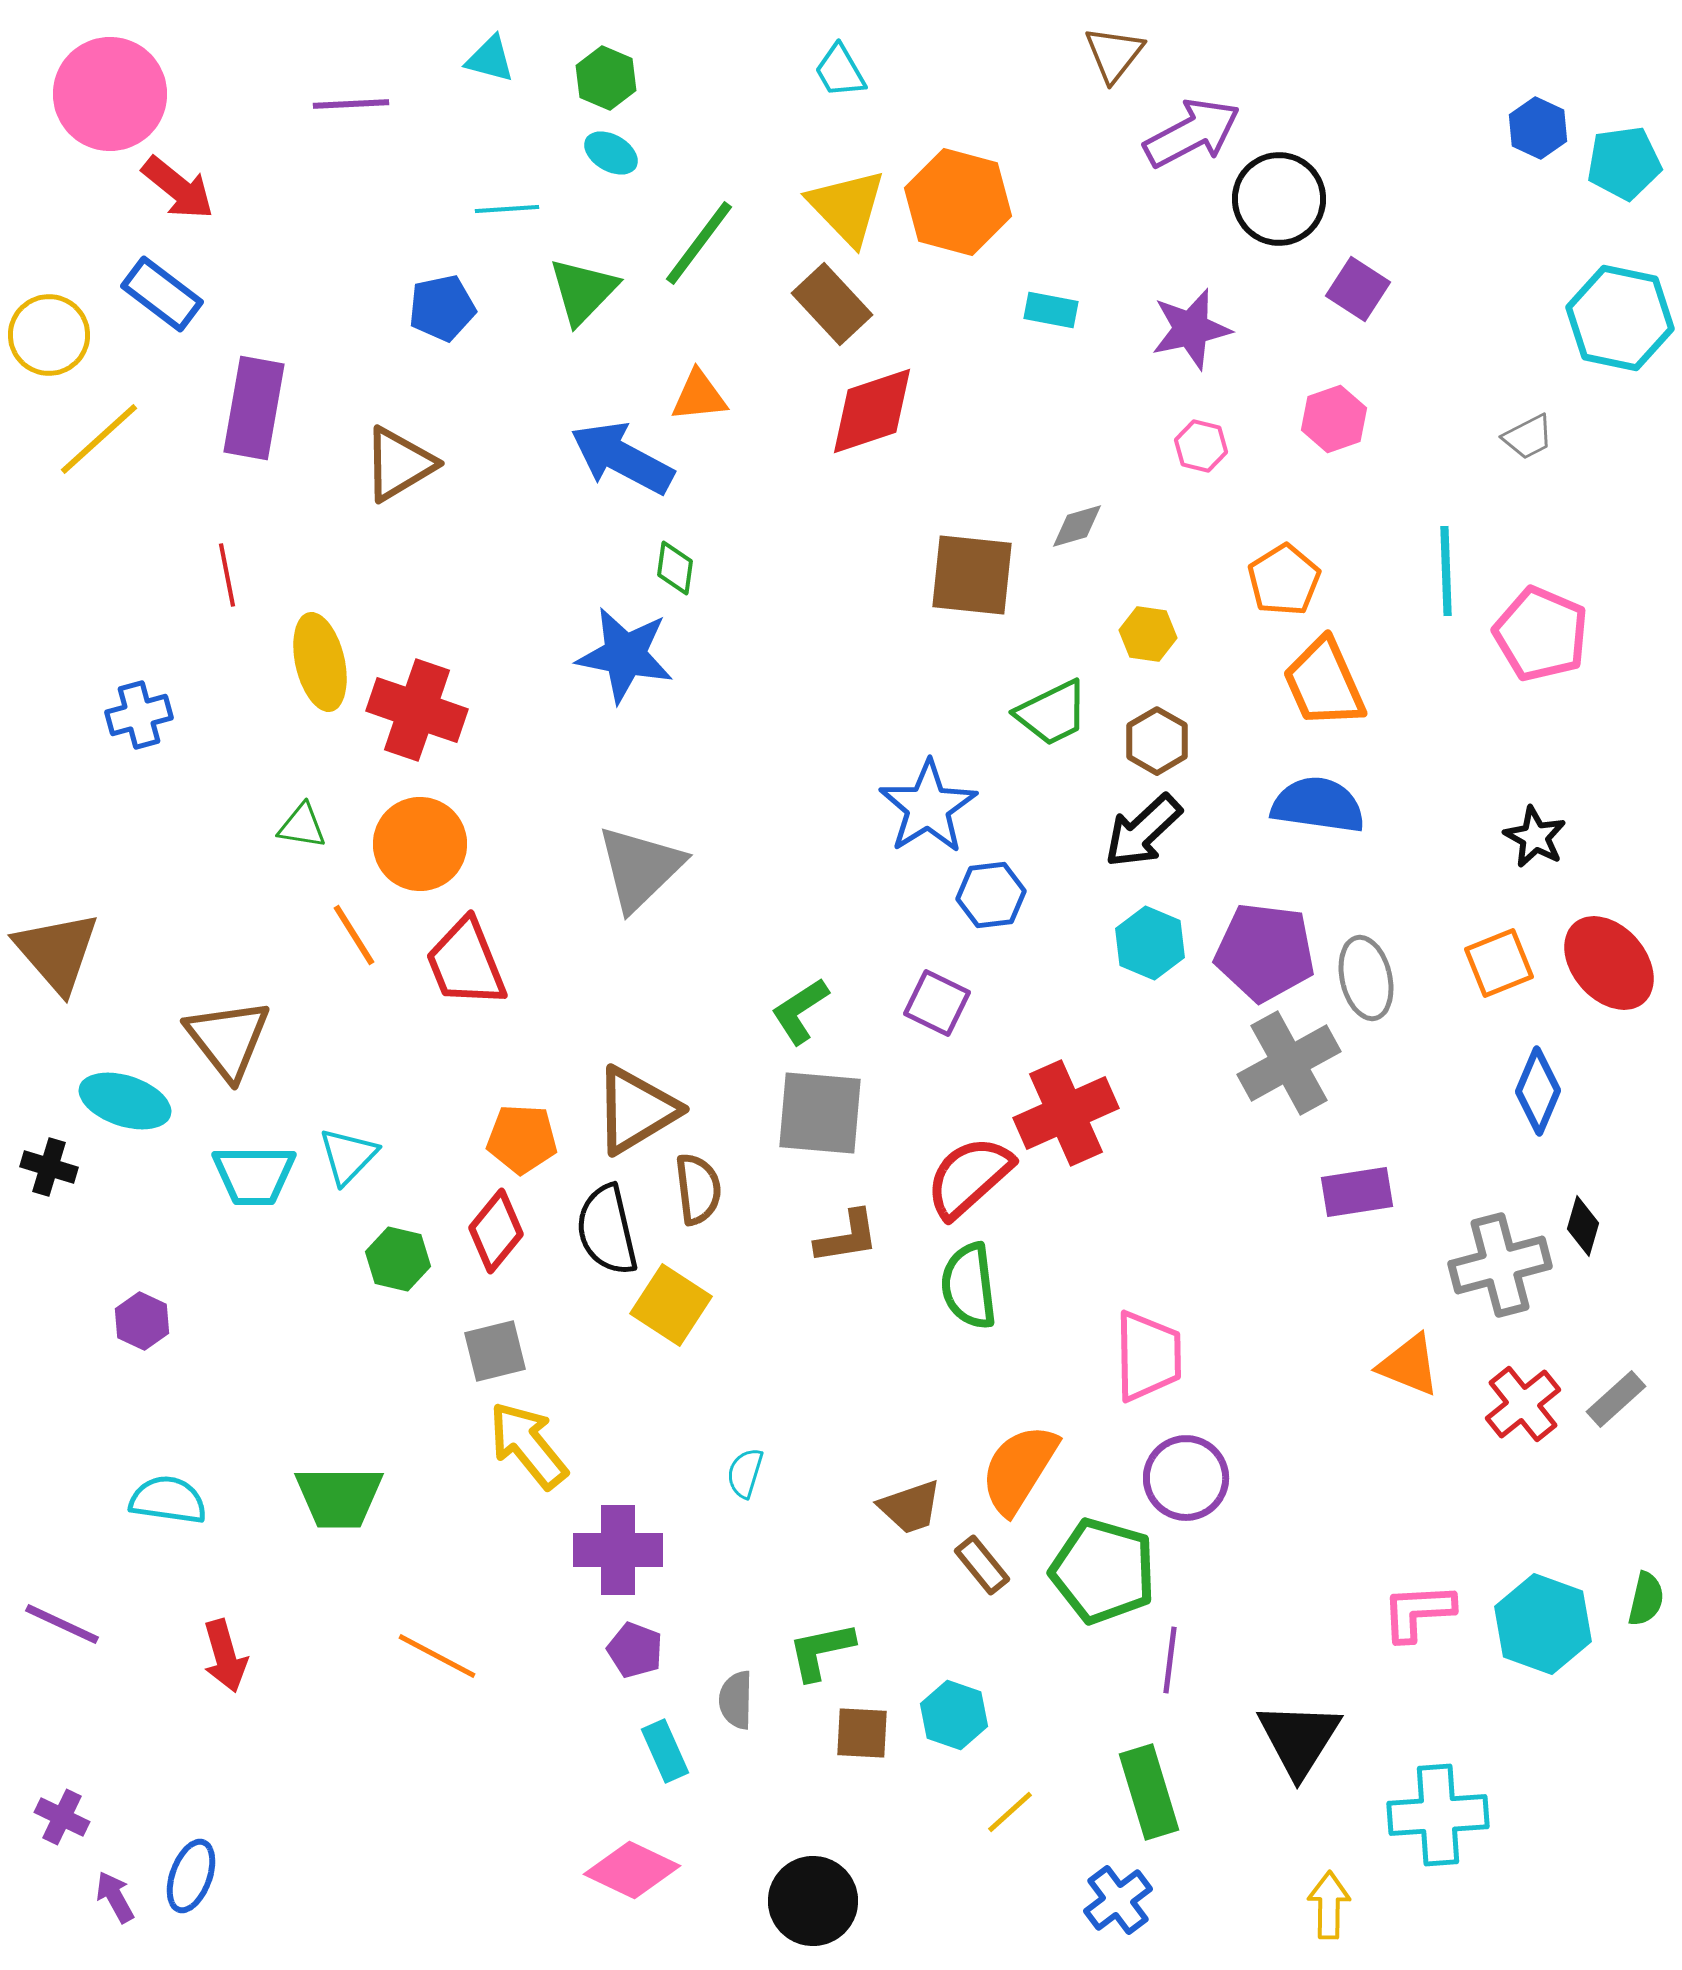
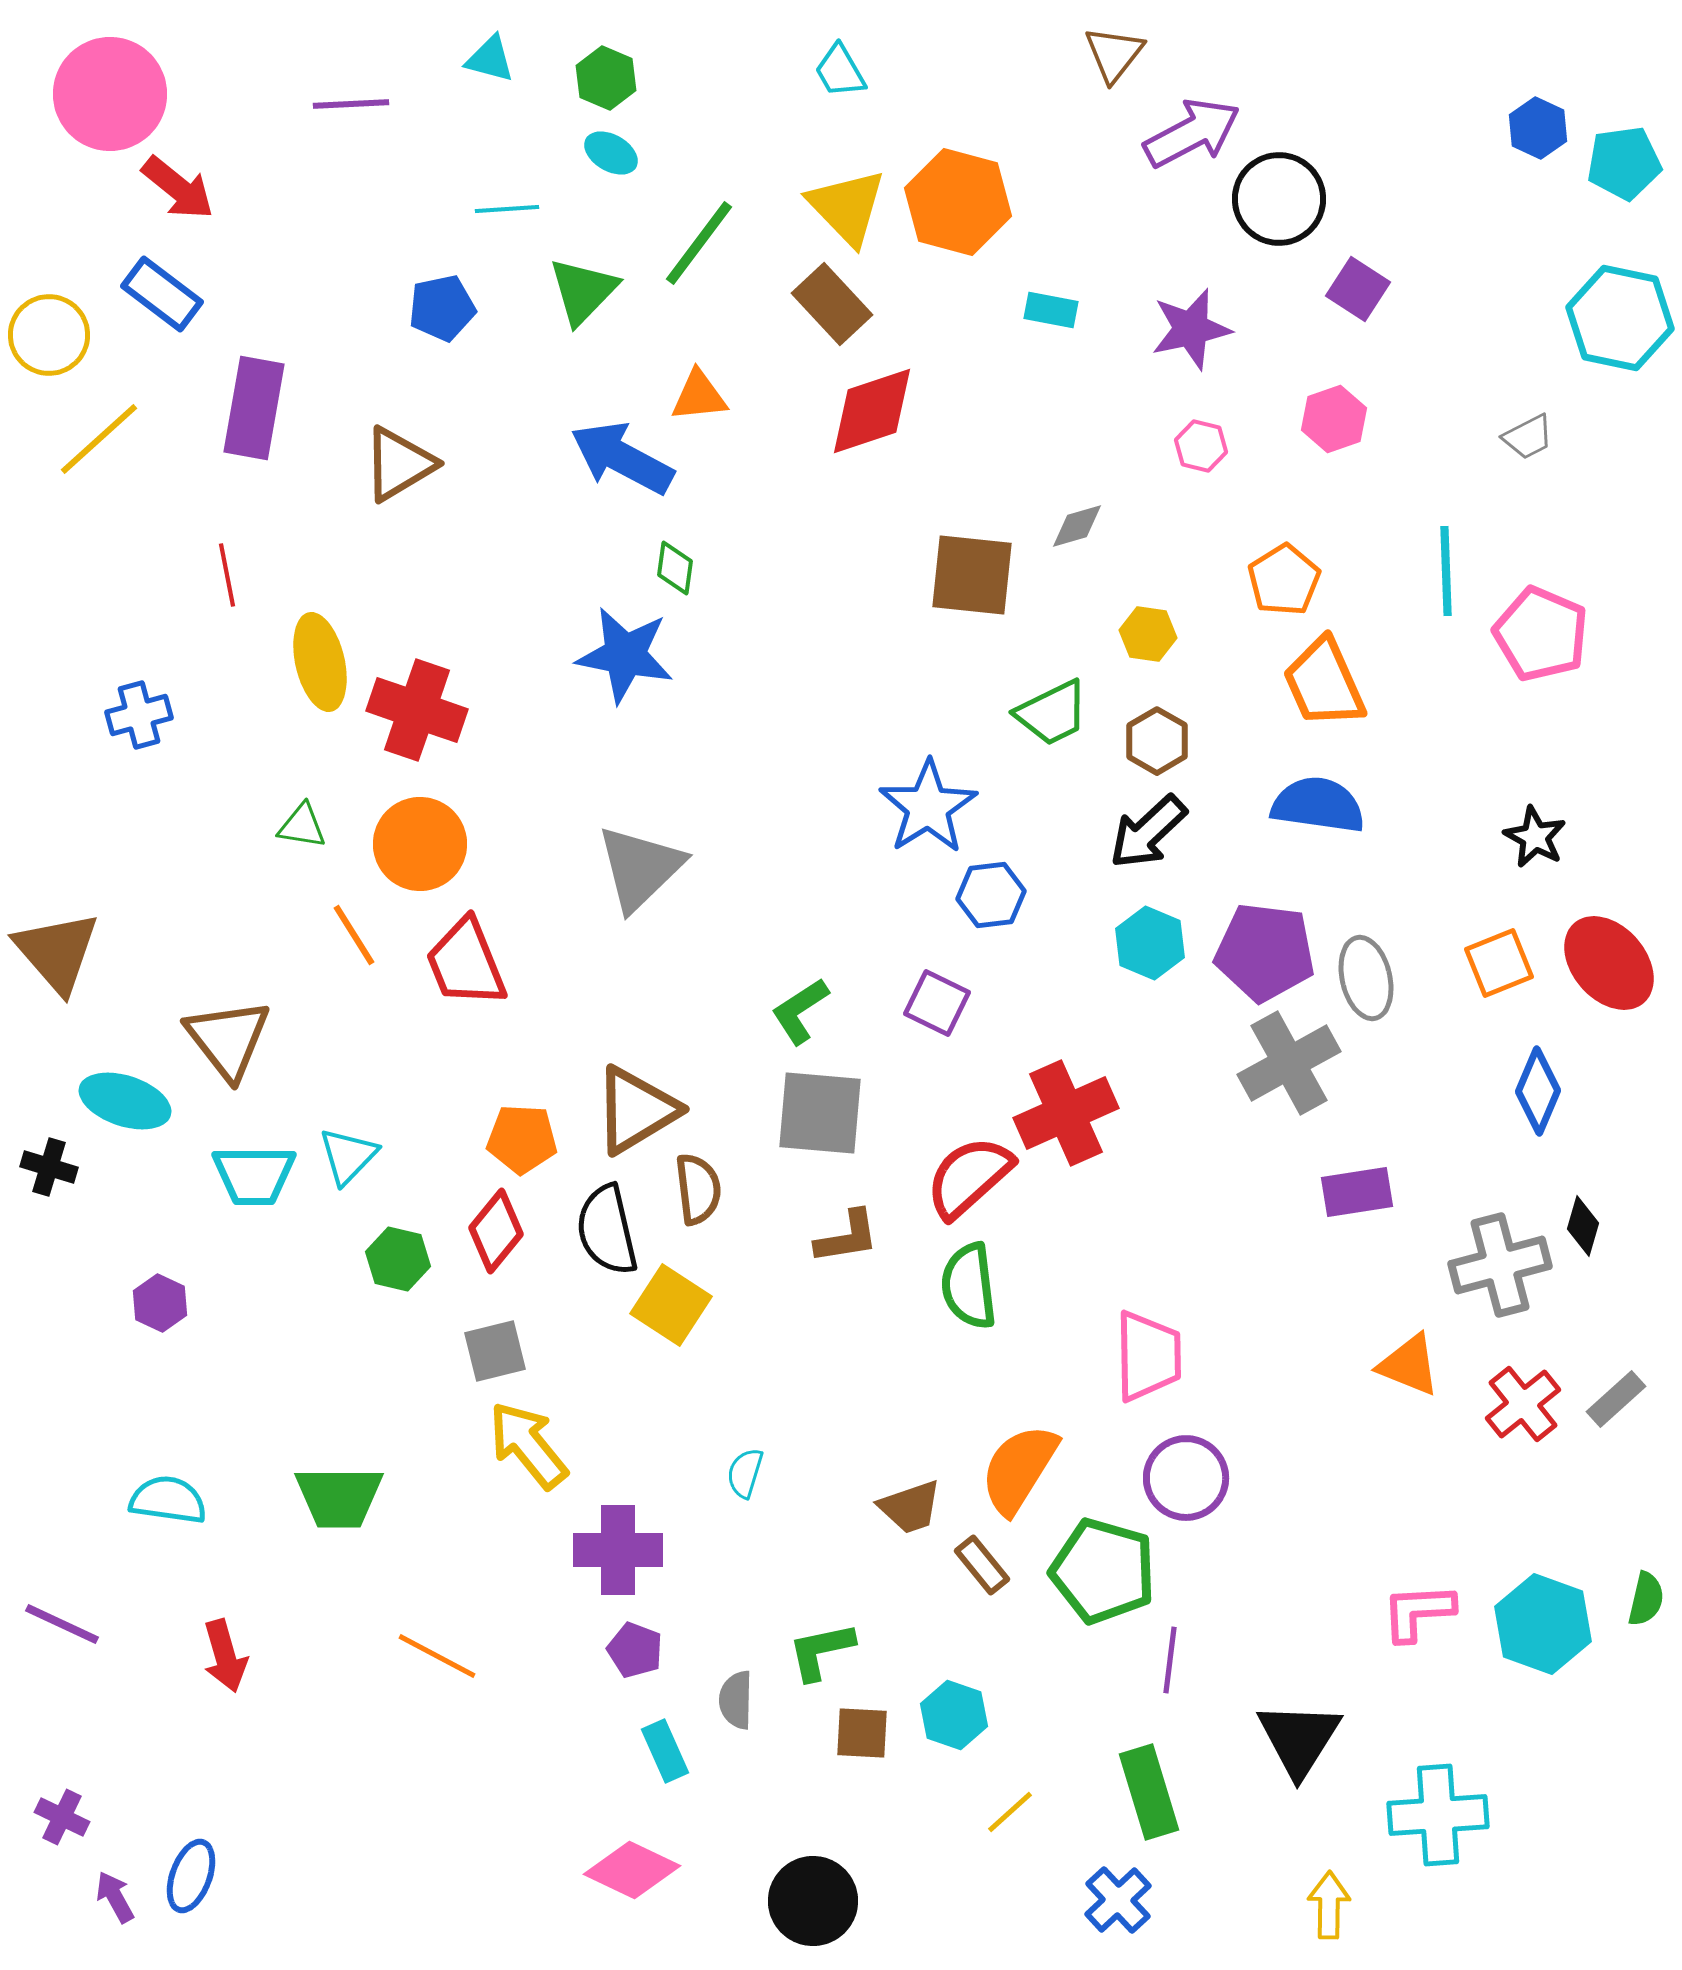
black arrow at (1143, 831): moved 5 px right, 1 px down
purple hexagon at (142, 1321): moved 18 px right, 18 px up
blue cross at (1118, 1900): rotated 6 degrees counterclockwise
